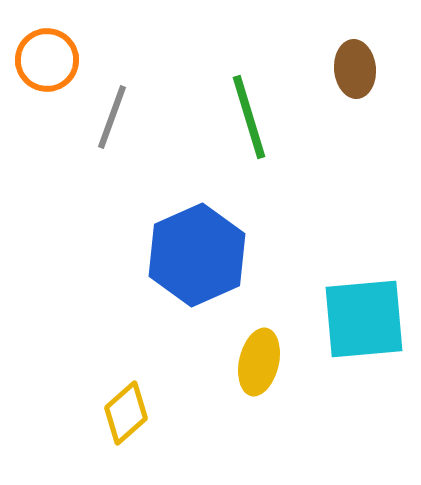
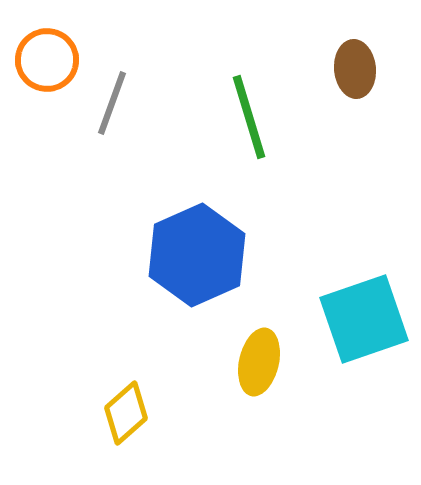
gray line: moved 14 px up
cyan square: rotated 14 degrees counterclockwise
